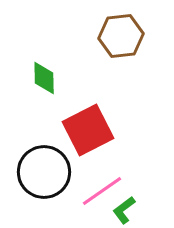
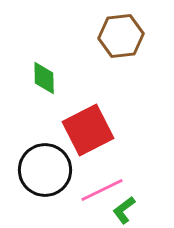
black circle: moved 1 px right, 2 px up
pink line: moved 1 px up; rotated 9 degrees clockwise
